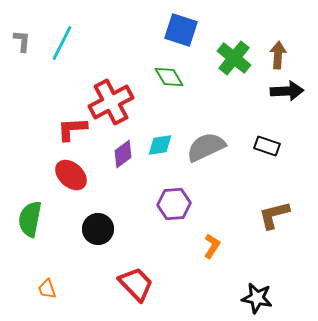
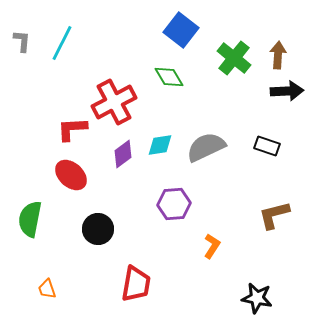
blue square: rotated 20 degrees clockwise
red cross: moved 3 px right
red trapezoid: rotated 54 degrees clockwise
